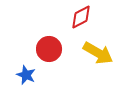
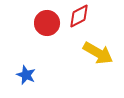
red diamond: moved 2 px left, 1 px up
red circle: moved 2 px left, 26 px up
